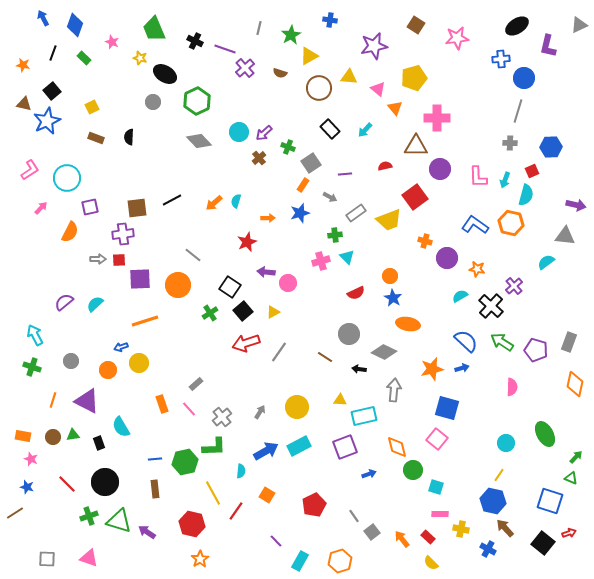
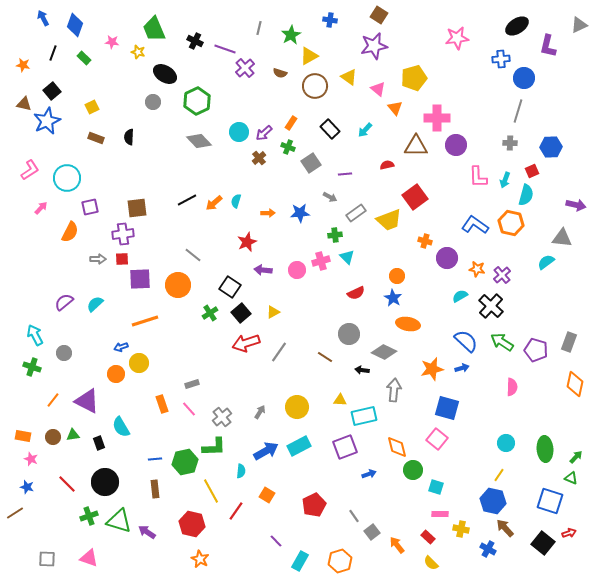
brown square at (416, 25): moved 37 px left, 10 px up
pink star at (112, 42): rotated 16 degrees counterclockwise
yellow star at (140, 58): moved 2 px left, 6 px up
yellow triangle at (349, 77): rotated 30 degrees clockwise
brown circle at (319, 88): moved 4 px left, 2 px up
red semicircle at (385, 166): moved 2 px right, 1 px up
purple circle at (440, 169): moved 16 px right, 24 px up
orange rectangle at (303, 185): moved 12 px left, 62 px up
black line at (172, 200): moved 15 px right
blue star at (300, 213): rotated 12 degrees clockwise
orange arrow at (268, 218): moved 5 px up
gray triangle at (565, 236): moved 3 px left, 2 px down
red square at (119, 260): moved 3 px right, 1 px up
purple arrow at (266, 272): moved 3 px left, 2 px up
orange circle at (390, 276): moved 7 px right
pink circle at (288, 283): moved 9 px right, 13 px up
purple cross at (514, 286): moved 12 px left, 11 px up
black square at (243, 311): moved 2 px left, 2 px down
gray circle at (71, 361): moved 7 px left, 8 px up
black arrow at (359, 369): moved 3 px right, 1 px down
orange circle at (108, 370): moved 8 px right, 4 px down
gray rectangle at (196, 384): moved 4 px left; rotated 24 degrees clockwise
orange line at (53, 400): rotated 21 degrees clockwise
green ellipse at (545, 434): moved 15 px down; rotated 25 degrees clockwise
yellow line at (213, 493): moved 2 px left, 2 px up
orange arrow at (402, 539): moved 5 px left, 6 px down
orange star at (200, 559): rotated 12 degrees counterclockwise
